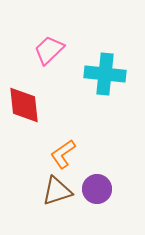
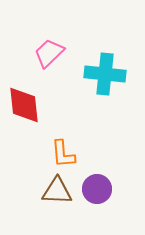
pink trapezoid: moved 3 px down
orange L-shape: rotated 60 degrees counterclockwise
brown triangle: rotated 20 degrees clockwise
